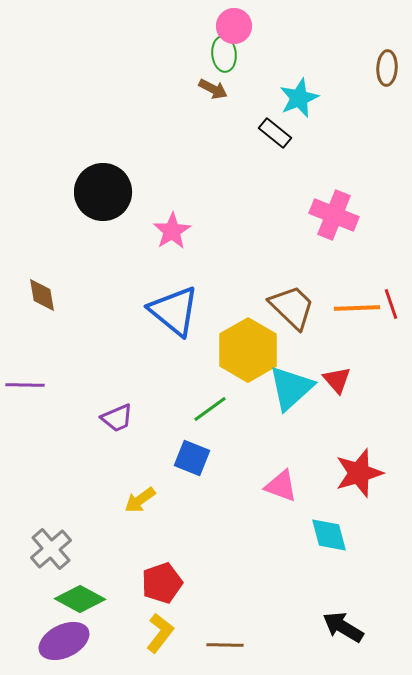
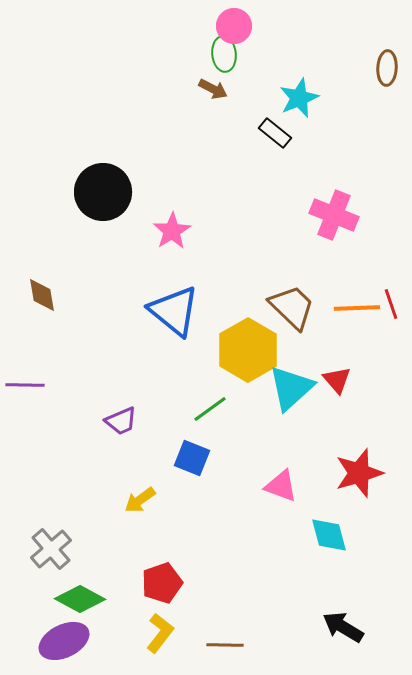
purple trapezoid: moved 4 px right, 3 px down
